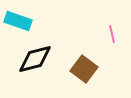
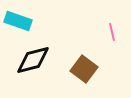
pink line: moved 2 px up
black diamond: moved 2 px left, 1 px down
